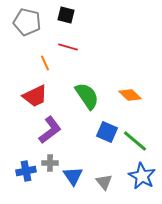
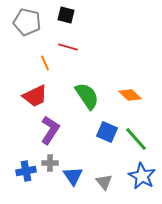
purple L-shape: rotated 20 degrees counterclockwise
green line: moved 1 px right, 2 px up; rotated 8 degrees clockwise
